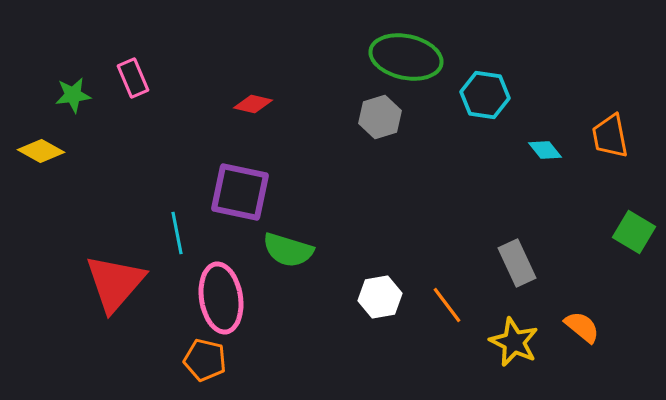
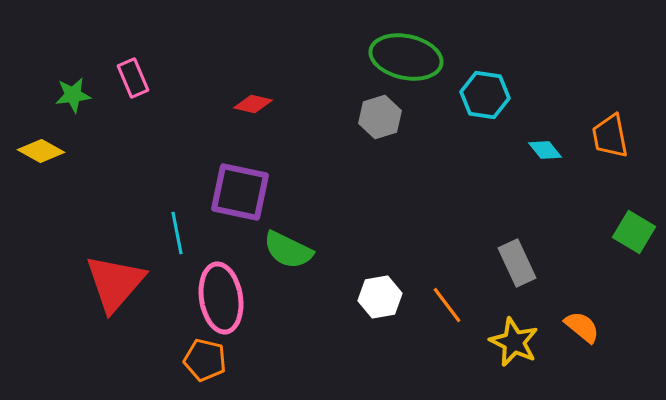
green semicircle: rotated 9 degrees clockwise
